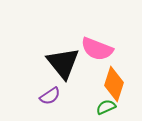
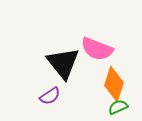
green semicircle: moved 12 px right
